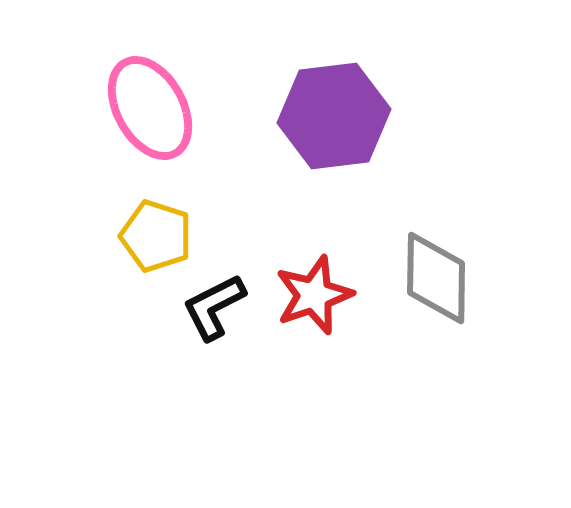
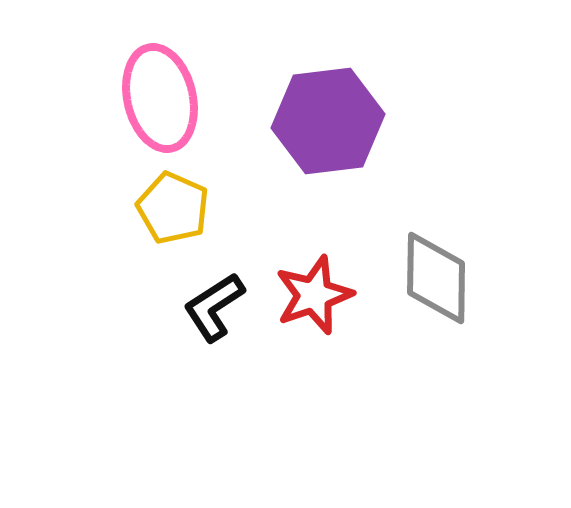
pink ellipse: moved 10 px right, 10 px up; rotated 16 degrees clockwise
purple hexagon: moved 6 px left, 5 px down
yellow pentagon: moved 17 px right, 28 px up; rotated 6 degrees clockwise
black L-shape: rotated 6 degrees counterclockwise
